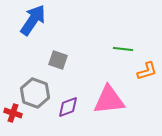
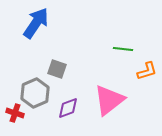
blue arrow: moved 3 px right, 3 px down
gray square: moved 1 px left, 9 px down
gray hexagon: rotated 16 degrees clockwise
pink triangle: rotated 32 degrees counterclockwise
purple diamond: moved 1 px down
red cross: moved 2 px right
